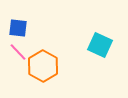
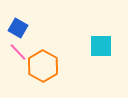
blue square: rotated 24 degrees clockwise
cyan square: moved 1 px right, 1 px down; rotated 25 degrees counterclockwise
